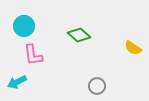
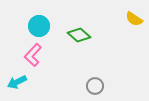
cyan circle: moved 15 px right
yellow semicircle: moved 1 px right, 29 px up
pink L-shape: rotated 50 degrees clockwise
gray circle: moved 2 px left
